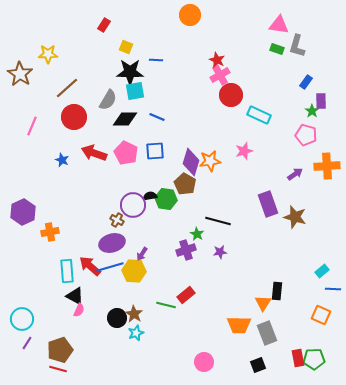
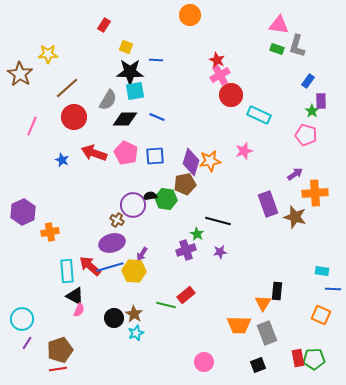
blue rectangle at (306, 82): moved 2 px right, 1 px up
blue square at (155, 151): moved 5 px down
orange cross at (327, 166): moved 12 px left, 27 px down
brown pentagon at (185, 184): rotated 30 degrees clockwise
cyan rectangle at (322, 271): rotated 48 degrees clockwise
black circle at (117, 318): moved 3 px left
red line at (58, 369): rotated 24 degrees counterclockwise
